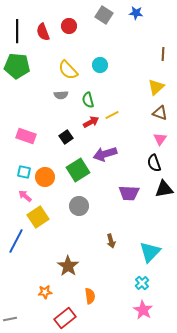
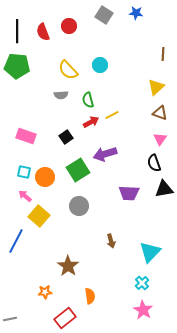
yellow square: moved 1 px right, 1 px up; rotated 15 degrees counterclockwise
